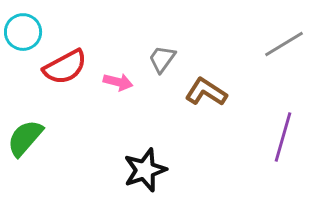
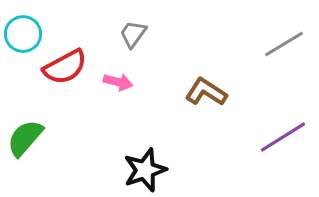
cyan circle: moved 2 px down
gray trapezoid: moved 29 px left, 25 px up
purple line: rotated 42 degrees clockwise
